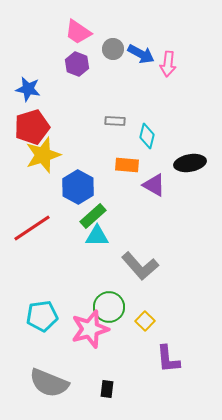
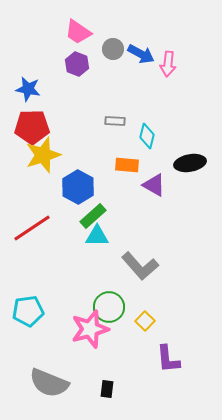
red pentagon: rotated 16 degrees clockwise
cyan pentagon: moved 14 px left, 5 px up
